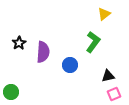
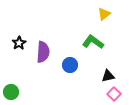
green L-shape: rotated 90 degrees counterclockwise
pink square: rotated 24 degrees counterclockwise
